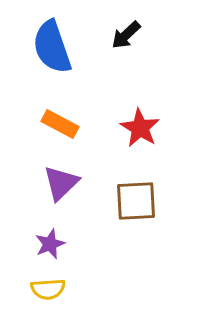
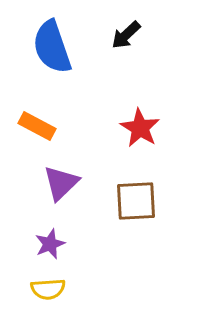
orange rectangle: moved 23 px left, 2 px down
